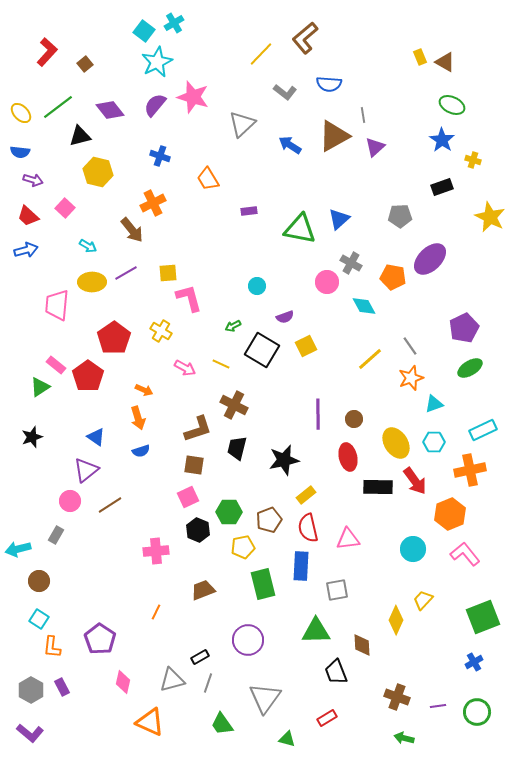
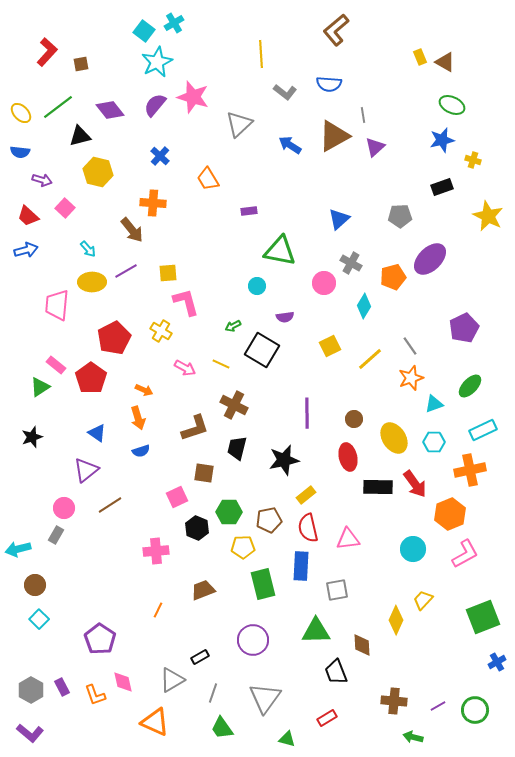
brown L-shape at (305, 38): moved 31 px right, 8 px up
yellow line at (261, 54): rotated 48 degrees counterclockwise
brown square at (85, 64): moved 4 px left; rotated 28 degrees clockwise
gray triangle at (242, 124): moved 3 px left
blue star at (442, 140): rotated 25 degrees clockwise
blue cross at (160, 156): rotated 24 degrees clockwise
purple arrow at (33, 180): moved 9 px right
orange cross at (153, 203): rotated 30 degrees clockwise
yellow star at (490, 217): moved 2 px left, 1 px up
green triangle at (300, 229): moved 20 px left, 22 px down
cyan arrow at (88, 246): moved 3 px down; rotated 18 degrees clockwise
purple line at (126, 273): moved 2 px up
orange pentagon at (393, 277): rotated 25 degrees counterclockwise
pink circle at (327, 282): moved 3 px left, 1 px down
pink L-shape at (189, 298): moved 3 px left, 4 px down
cyan diamond at (364, 306): rotated 60 degrees clockwise
purple semicircle at (285, 317): rotated 12 degrees clockwise
red pentagon at (114, 338): rotated 8 degrees clockwise
yellow square at (306, 346): moved 24 px right
green ellipse at (470, 368): moved 18 px down; rotated 15 degrees counterclockwise
red pentagon at (88, 376): moved 3 px right, 2 px down
purple line at (318, 414): moved 11 px left, 1 px up
brown L-shape at (198, 429): moved 3 px left, 1 px up
blue triangle at (96, 437): moved 1 px right, 4 px up
yellow ellipse at (396, 443): moved 2 px left, 5 px up
brown square at (194, 465): moved 10 px right, 8 px down
red arrow at (415, 481): moved 3 px down
pink square at (188, 497): moved 11 px left
pink circle at (70, 501): moved 6 px left, 7 px down
brown pentagon at (269, 520): rotated 10 degrees clockwise
black hexagon at (198, 530): moved 1 px left, 2 px up
yellow pentagon at (243, 547): rotated 10 degrees clockwise
pink L-shape at (465, 554): rotated 100 degrees clockwise
brown circle at (39, 581): moved 4 px left, 4 px down
orange line at (156, 612): moved 2 px right, 2 px up
cyan square at (39, 619): rotated 12 degrees clockwise
purple circle at (248, 640): moved 5 px right
orange L-shape at (52, 647): moved 43 px right, 48 px down; rotated 25 degrees counterclockwise
blue cross at (474, 662): moved 23 px right
gray triangle at (172, 680): rotated 16 degrees counterclockwise
pink diamond at (123, 682): rotated 25 degrees counterclockwise
gray line at (208, 683): moved 5 px right, 10 px down
brown cross at (397, 697): moved 3 px left, 4 px down; rotated 15 degrees counterclockwise
purple line at (438, 706): rotated 21 degrees counterclockwise
green circle at (477, 712): moved 2 px left, 2 px up
orange triangle at (150, 722): moved 5 px right
green trapezoid at (222, 724): moved 4 px down
green arrow at (404, 738): moved 9 px right, 1 px up
